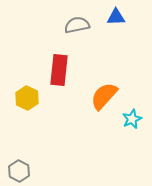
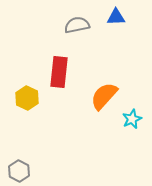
red rectangle: moved 2 px down
